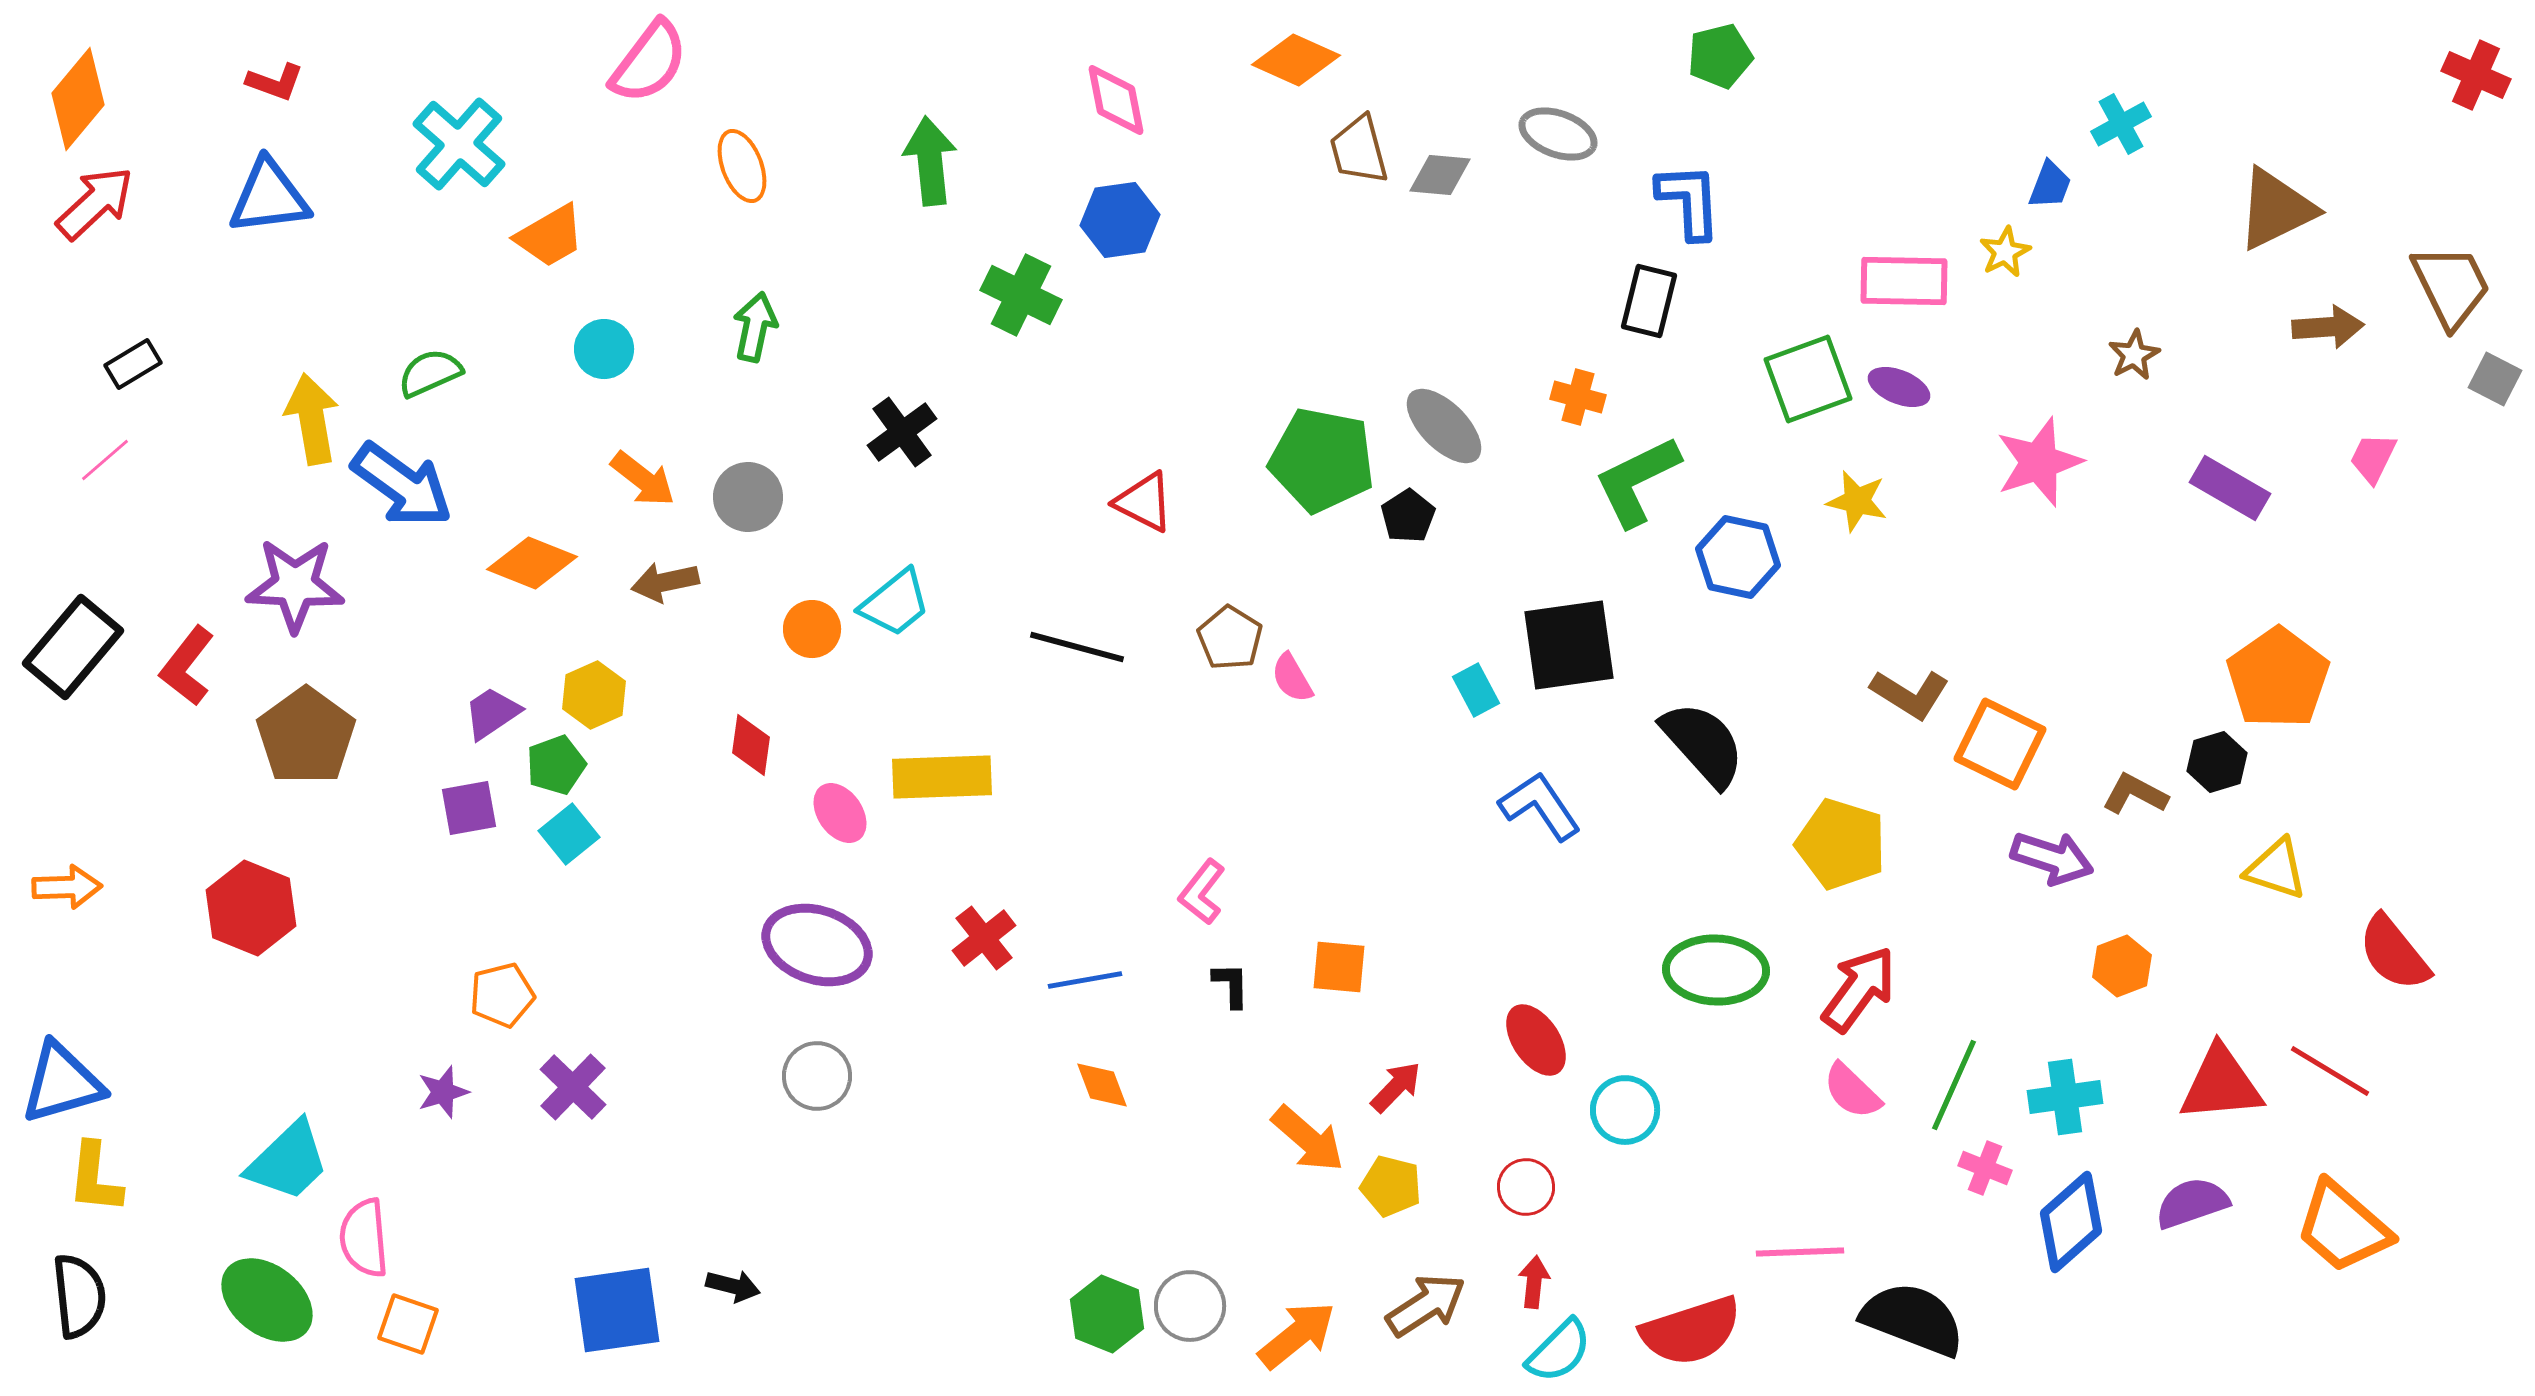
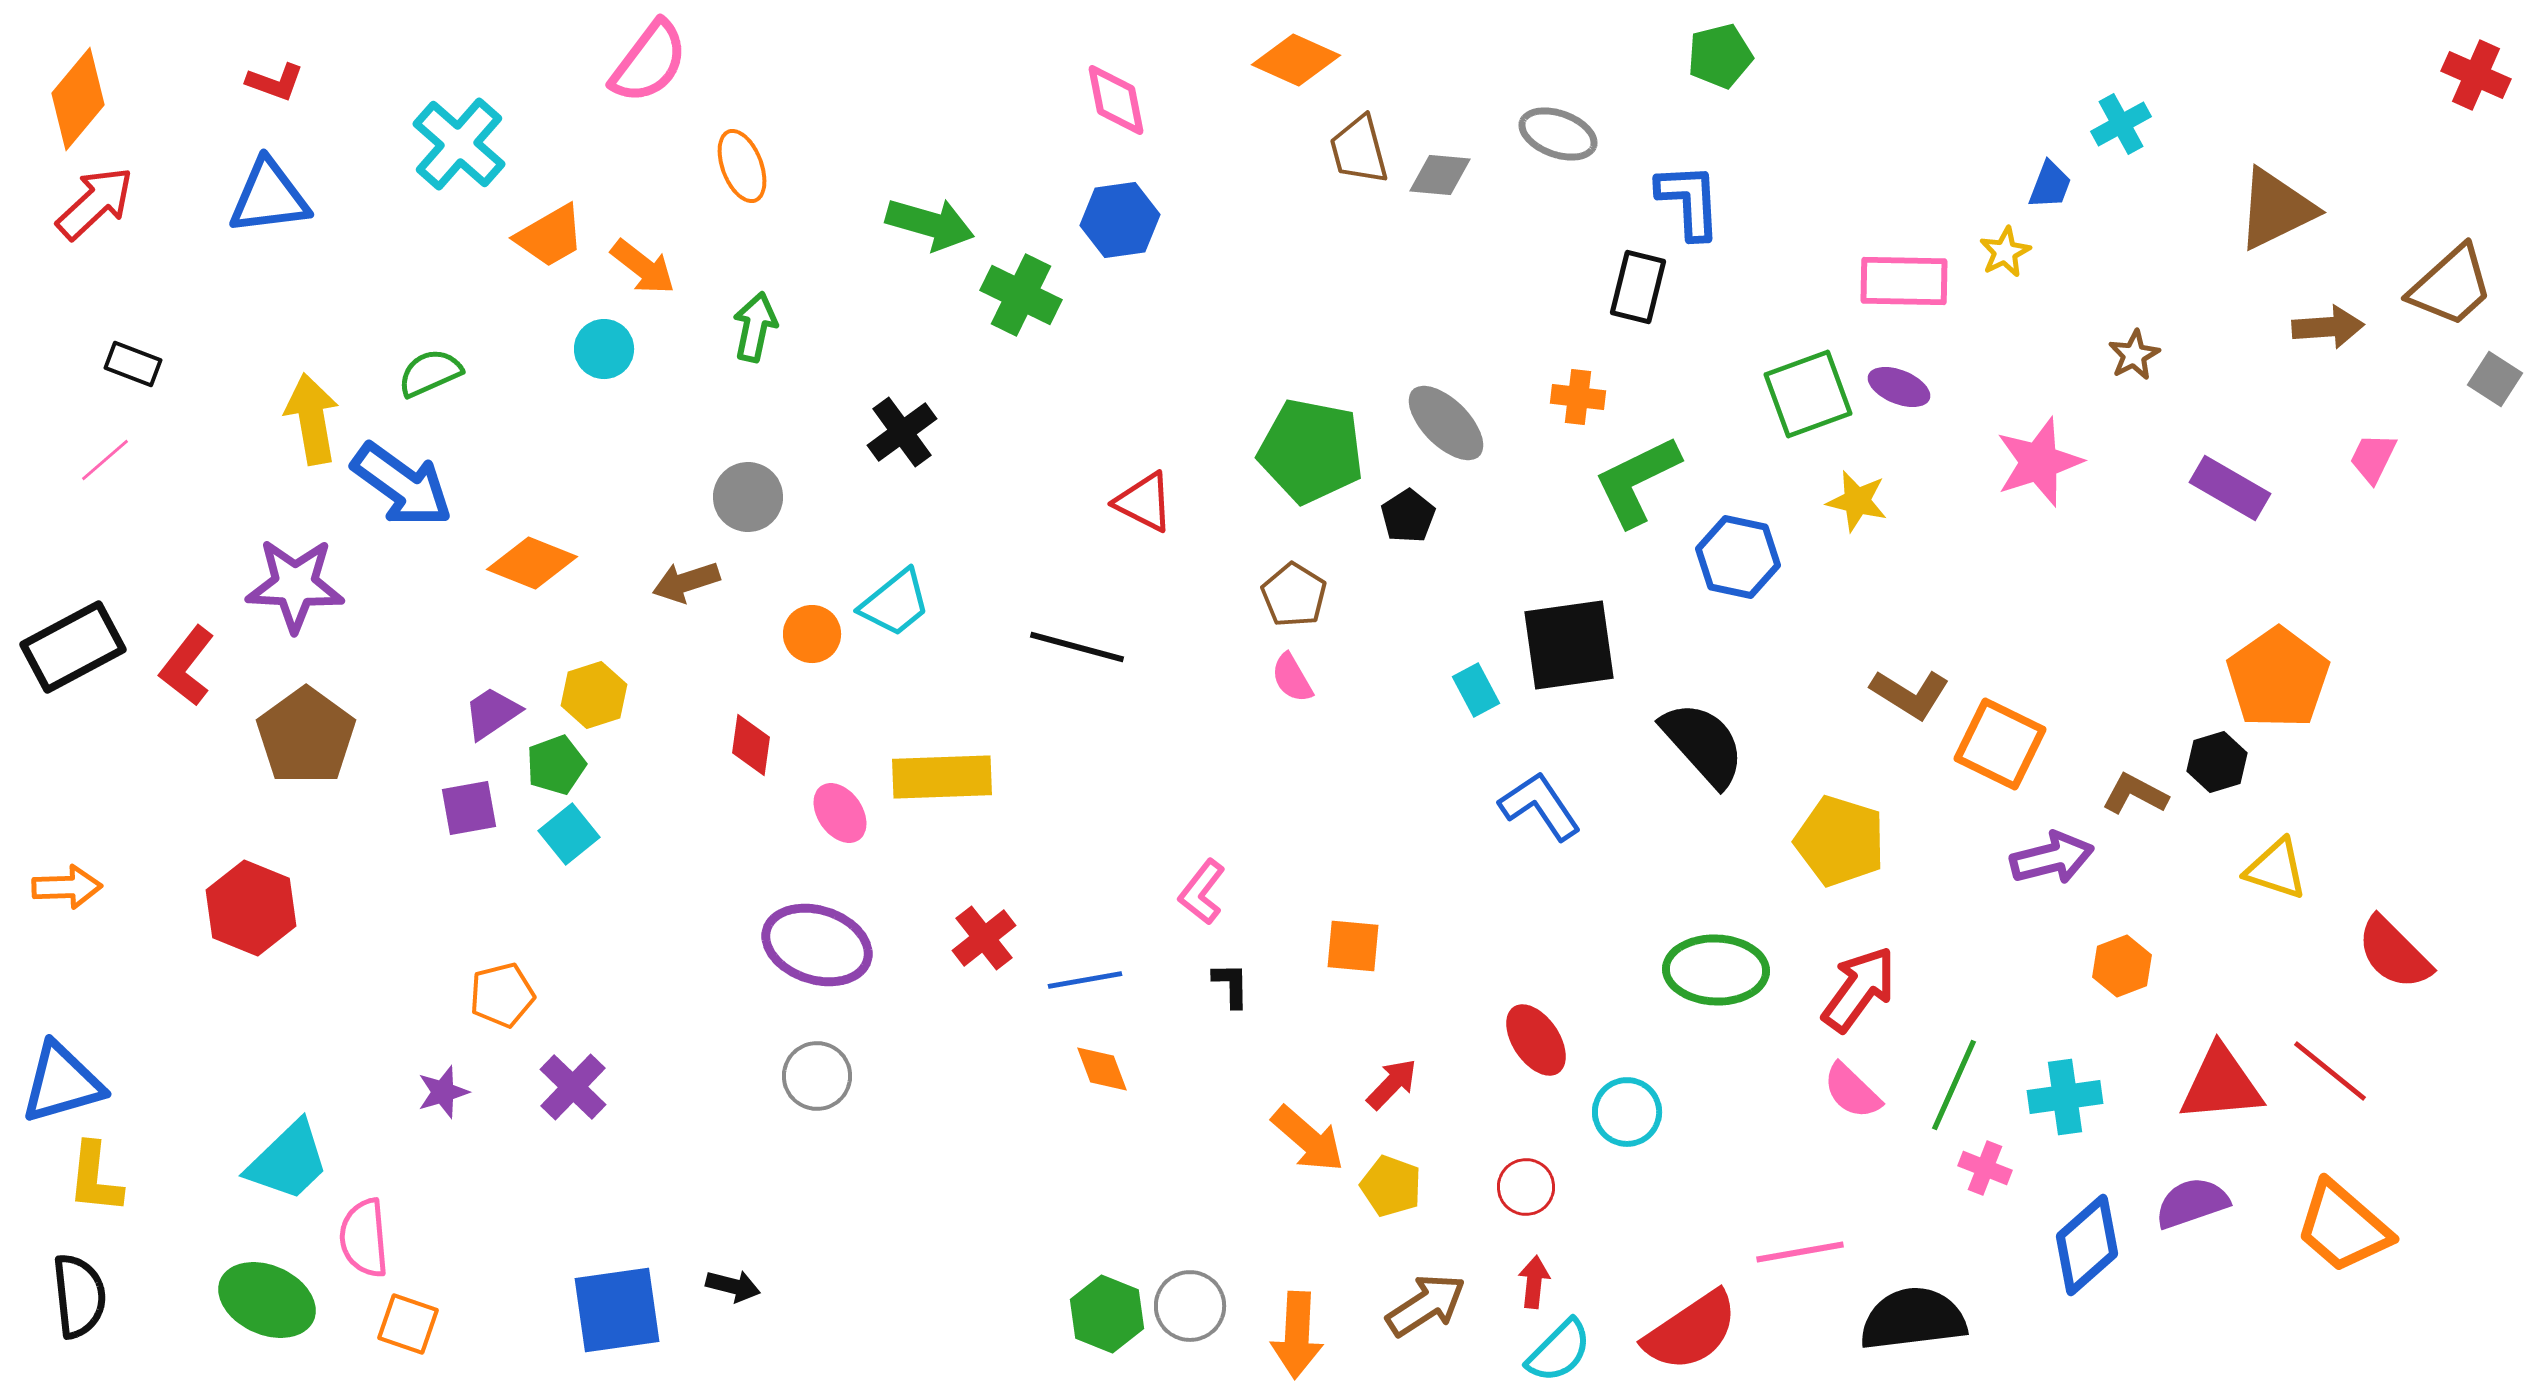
green arrow at (930, 161): moved 63 px down; rotated 112 degrees clockwise
brown trapezoid at (2451, 286): rotated 74 degrees clockwise
black rectangle at (1649, 301): moved 11 px left, 14 px up
black rectangle at (133, 364): rotated 52 degrees clockwise
green square at (1808, 379): moved 15 px down
gray square at (2495, 379): rotated 6 degrees clockwise
orange cross at (1578, 397): rotated 8 degrees counterclockwise
gray ellipse at (1444, 426): moved 2 px right, 3 px up
green pentagon at (1322, 460): moved 11 px left, 9 px up
orange arrow at (643, 479): moved 212 px up
brown arrow at (665, 582): moved 21 px right; rotated 6 degrees counterclockwise
orange circle at (812, 629): moved 5 px down
brown pentagon at (1230, 638): moved 64 px right, 43 px up
black rectangle at (73, 647): rotated 22 degrees clockwise
yellow hexagon at (594, 695): rotated 6 degrees clockwise
yellow pentagon at (1841, 844): moved 1 px left, 3 px up
purple arrow at (2052, 858): rotated 32 degrees counterclockwise
red semicircle at (2394, 953): rotated 6 degrees counterclockwise
orange square at (1339, 967): moved 14 px right, 21 px up
red line at (2330, 1071): rotated 8 degrees clockwise
orange diamond at (1102, 1085): moved 16 px up
red arrow at (1396, 1087): moved 4 px left, 3 px up
cyan circle at (1625, 1110): moved 2 px right, 2 px down
yellow pentagon at (1391, 1186): rotated 6 degrees clockwise
blue diamond at (2071, 1222): moved 16 px right, 23 px down
pink line at (1800, 1252): rotated 8 degrees counterclockwise
green ellipse at (267, 1300): rotated 14 degrees counterclockwise
black semicircle at (1913, 1319): rotated 28 degrees counterclockwise
red semicircle at (1691, 1331): rotated 16 degrees counterclockwise
orange arrow at (1297, 1335): rotated 132 degrees clockwise
